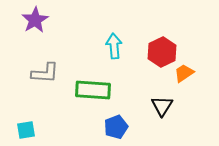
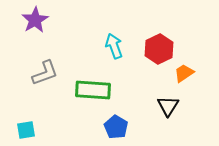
cyan arrow: rotated 15 degrees counterclockwise
red hexagon: moved 3 px left, 3 px up
gray L-shape: rotated 24 degrees counterclockwise
black triangle: moved 6 px right
blue pentagon: rotated 20 degrees counterclockwise
